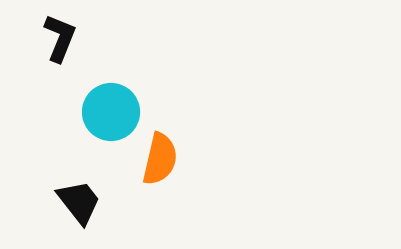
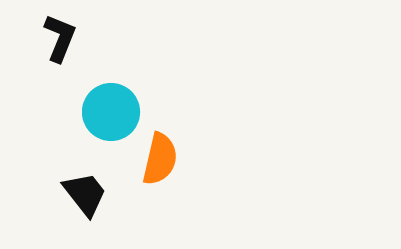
black trapezoid: moved 6 px right, 8 px up
